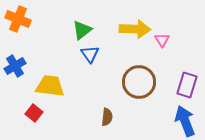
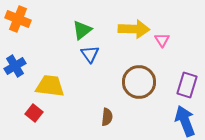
yellow arrow: moved 1 px left
